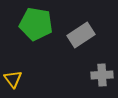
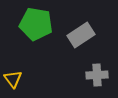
gray cross: moved 5 px left
